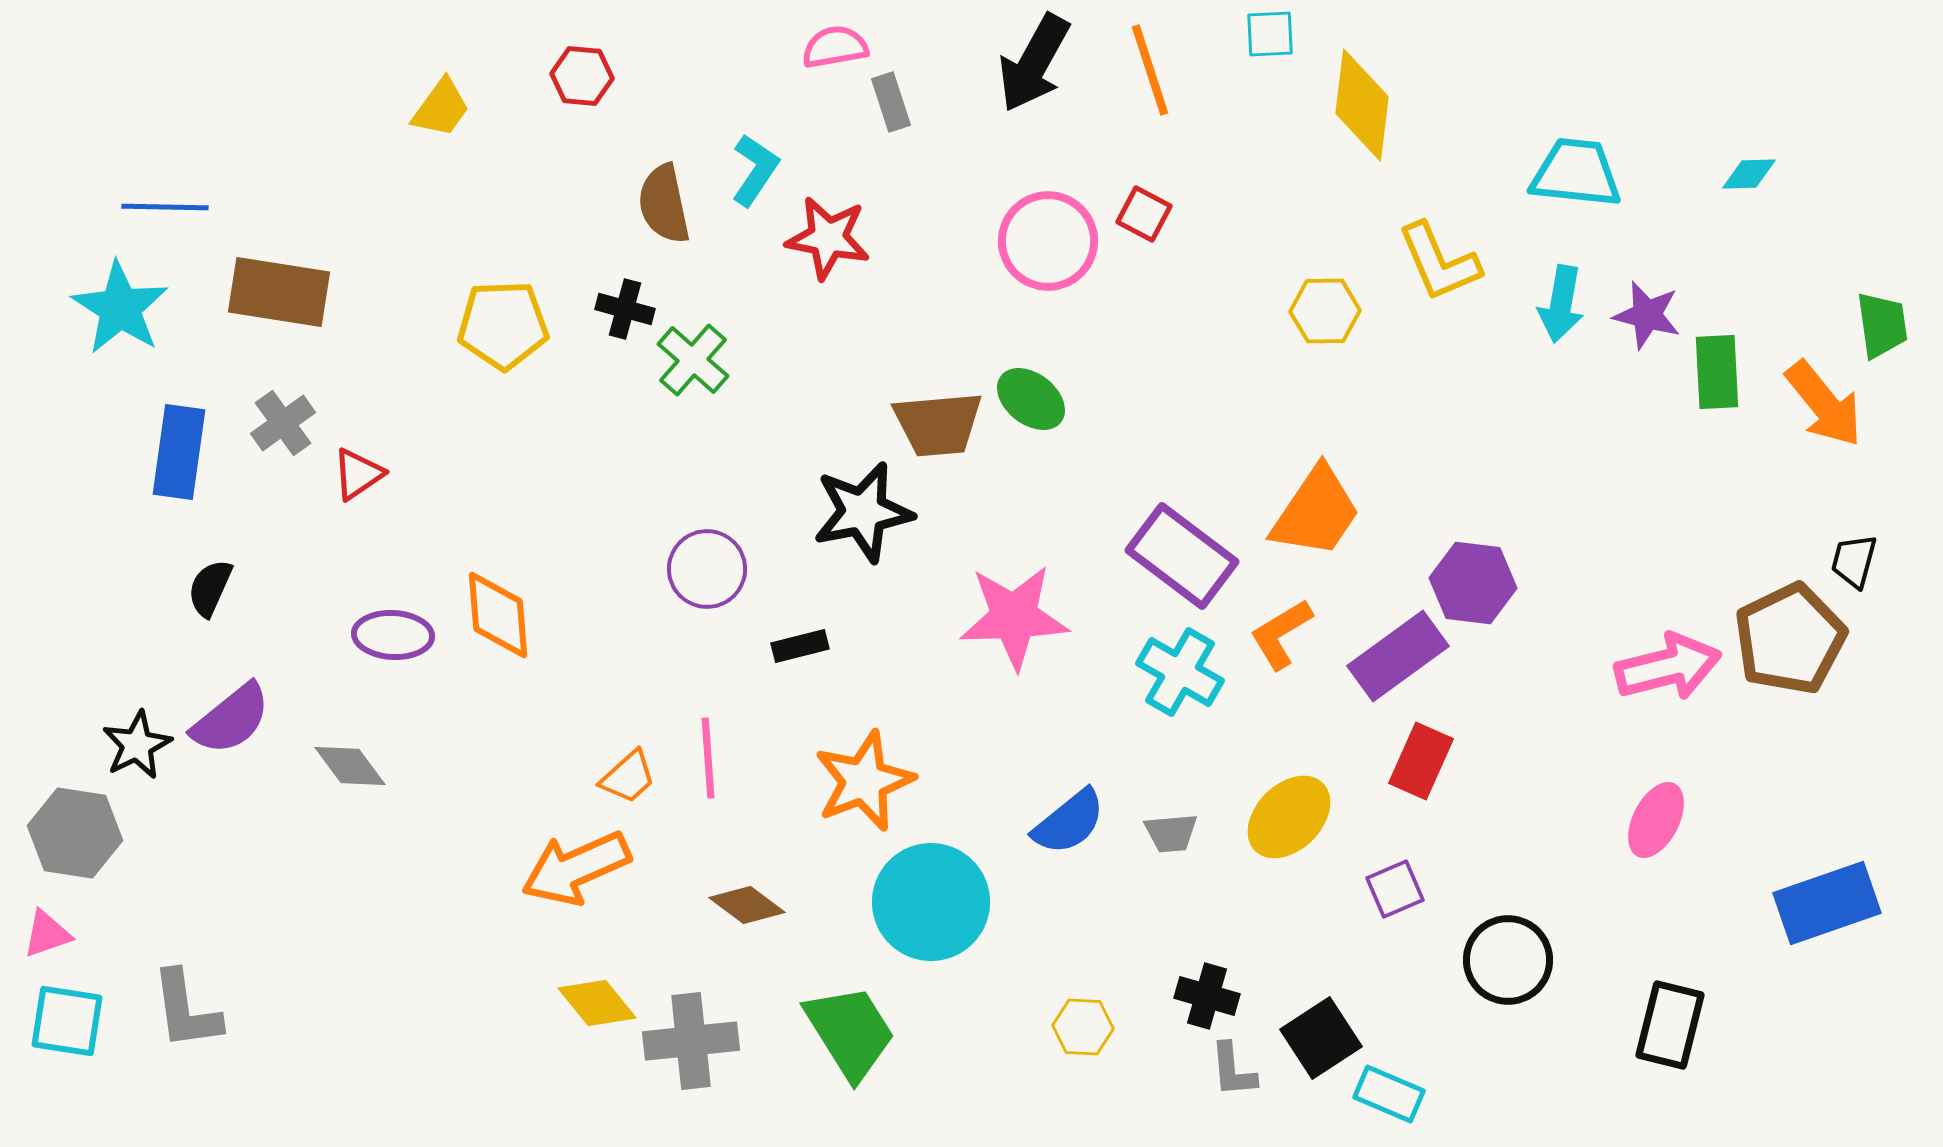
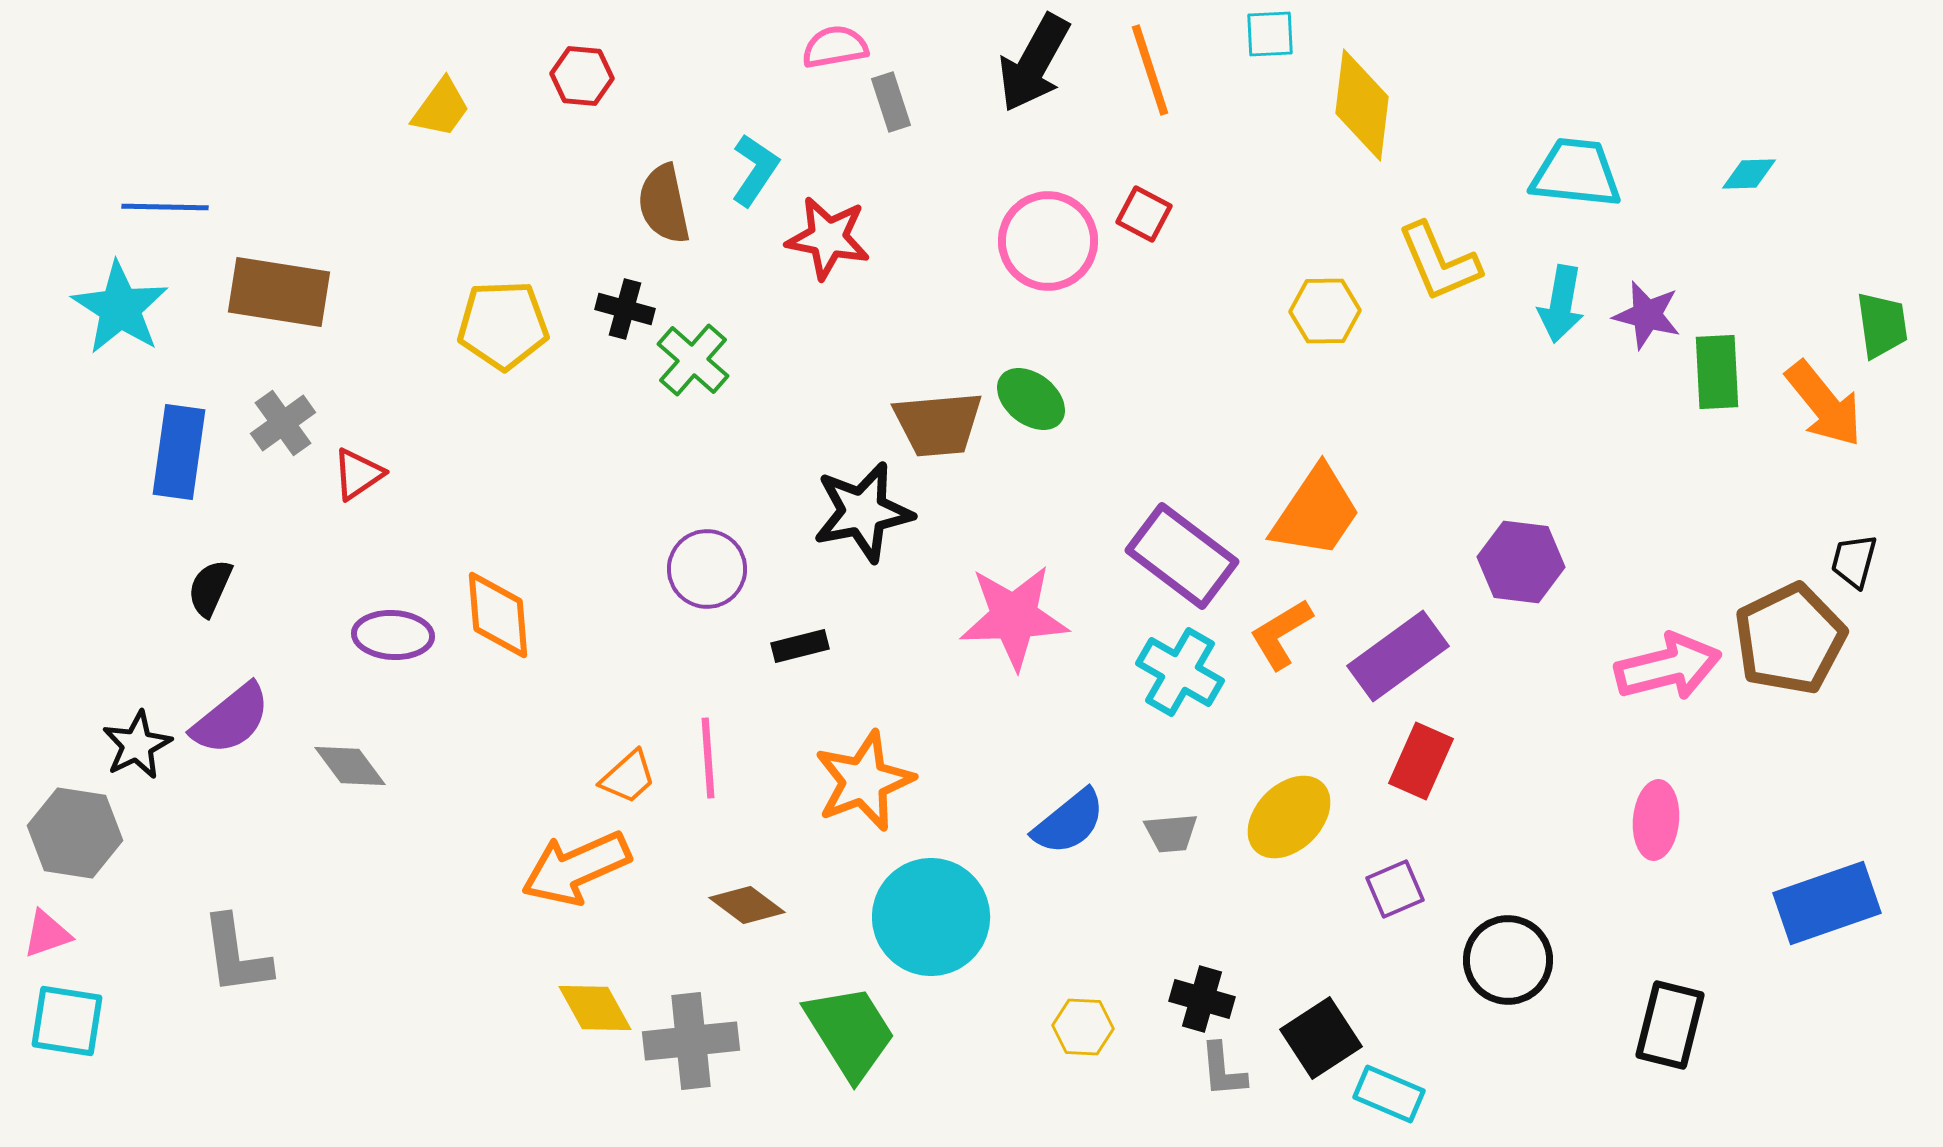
purple hexagon at (1473, 583): moved 48 px right, 21 px up
pink ellipse at (1656, 820): rotated 22 degrees counterclockwise
cyan circle at (931, 902): moved 15 px down
black cross at (1207, 996): moved 5 px left, 3 px down
yellow diamond at (597, 1003): moved 2 px left, 5 px down; rotated 10 degrees clockwise
gray L-shape at (186, 1010): moved 50 px right, 55 px up
gray L-shape at (1233, 1070): moved 10 px left
